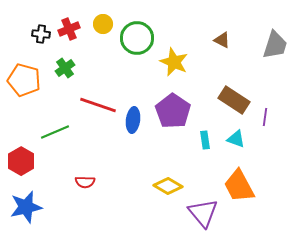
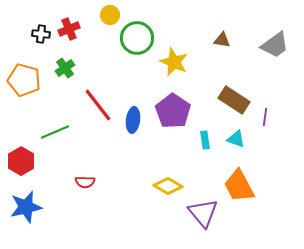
yellow circle: moved 7 px right, 9 px up
brown triangle: rotated 18 degrees counterclockwise
gray trapezoid: rotated 36 degrees clockwise
red line: rotated 33 degrees clockwise
